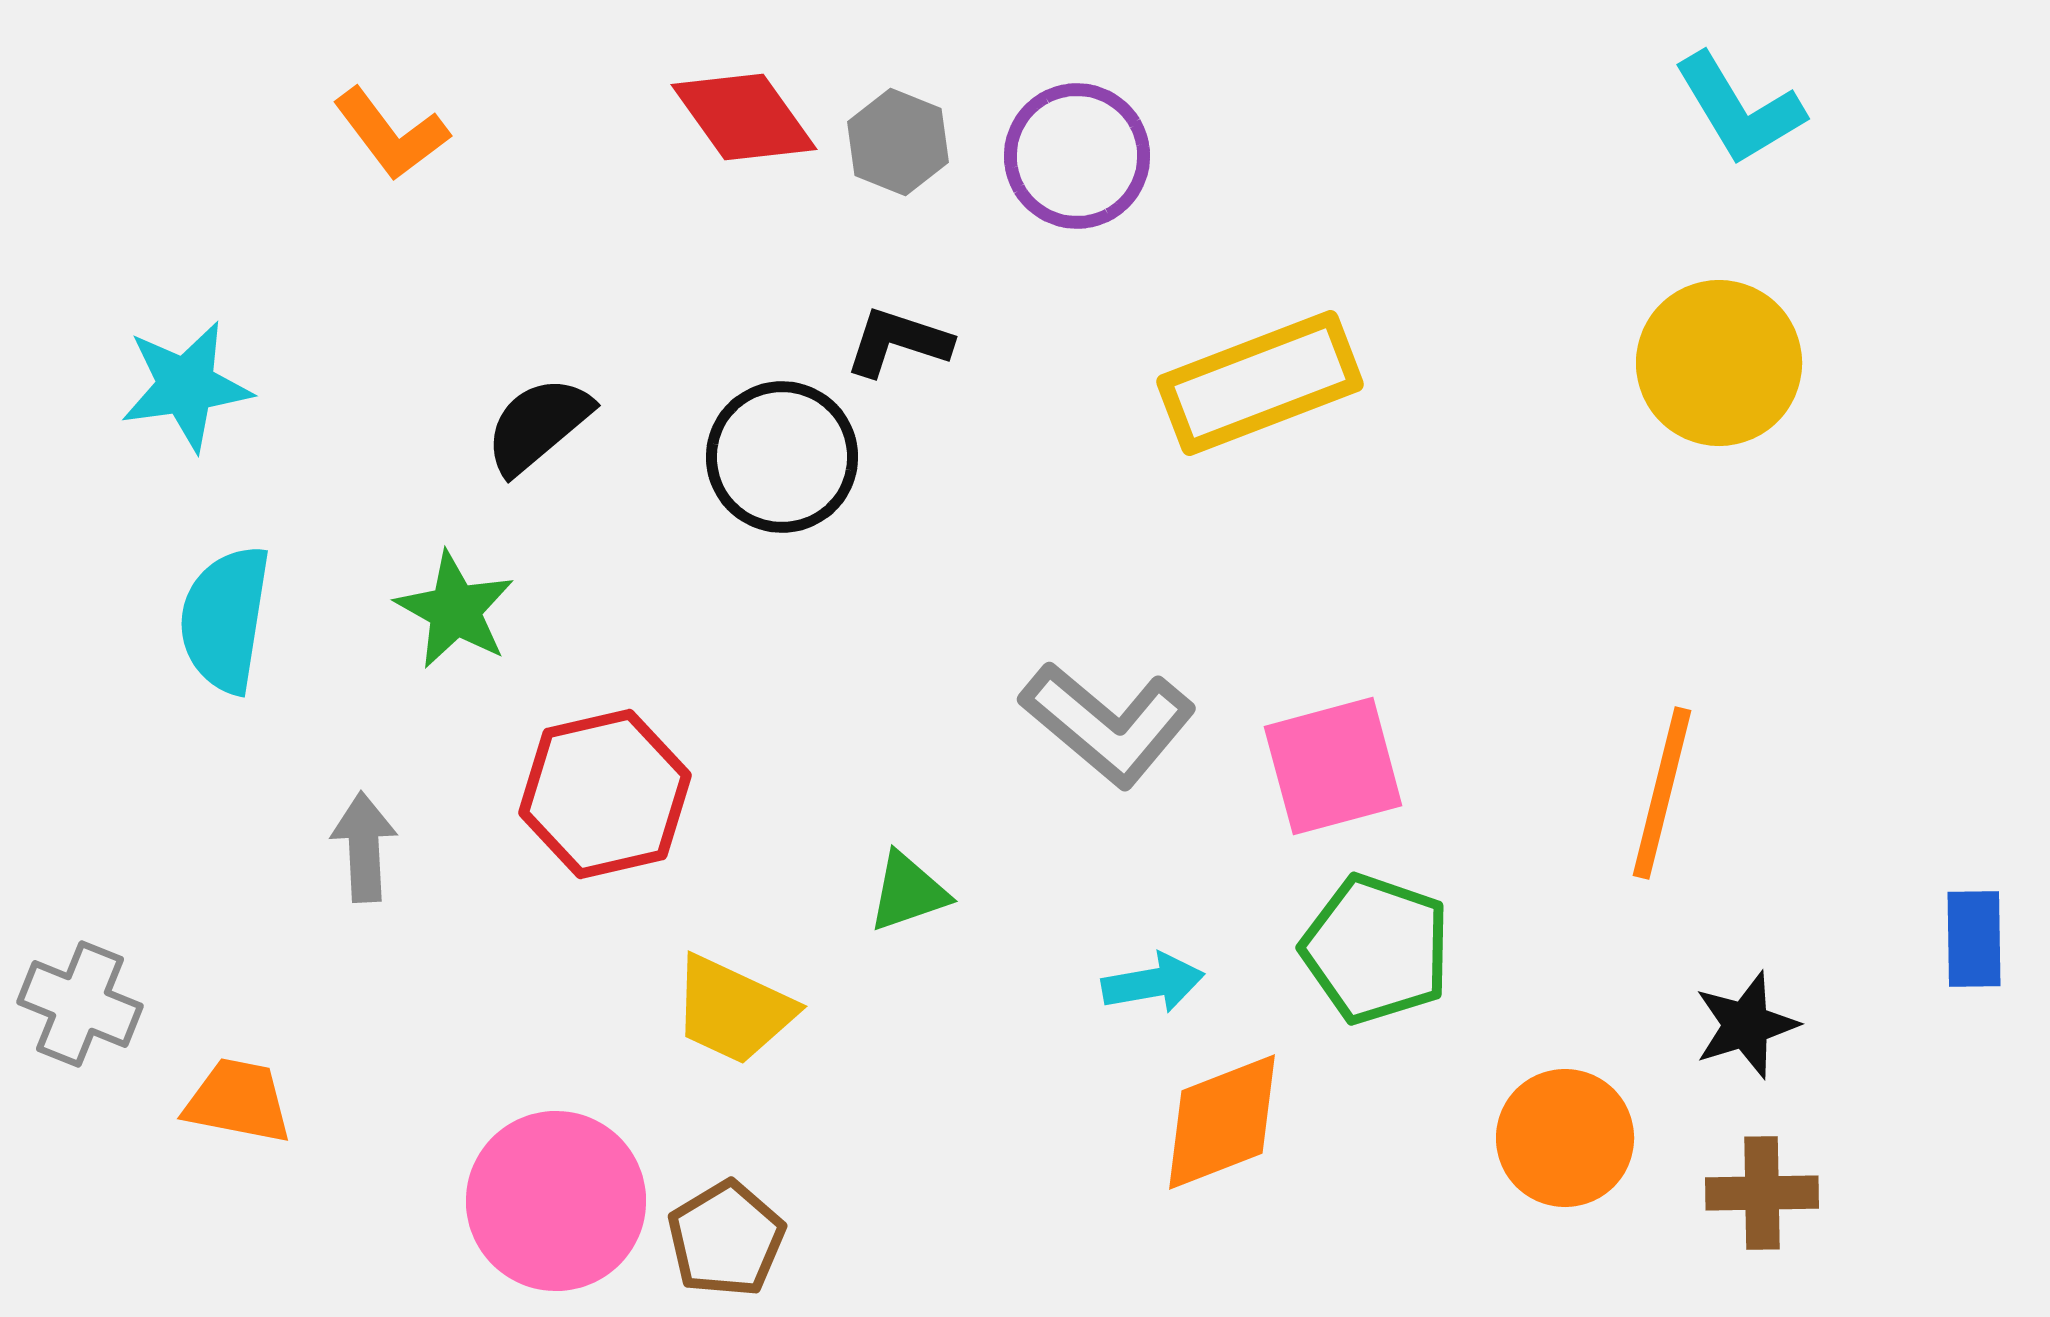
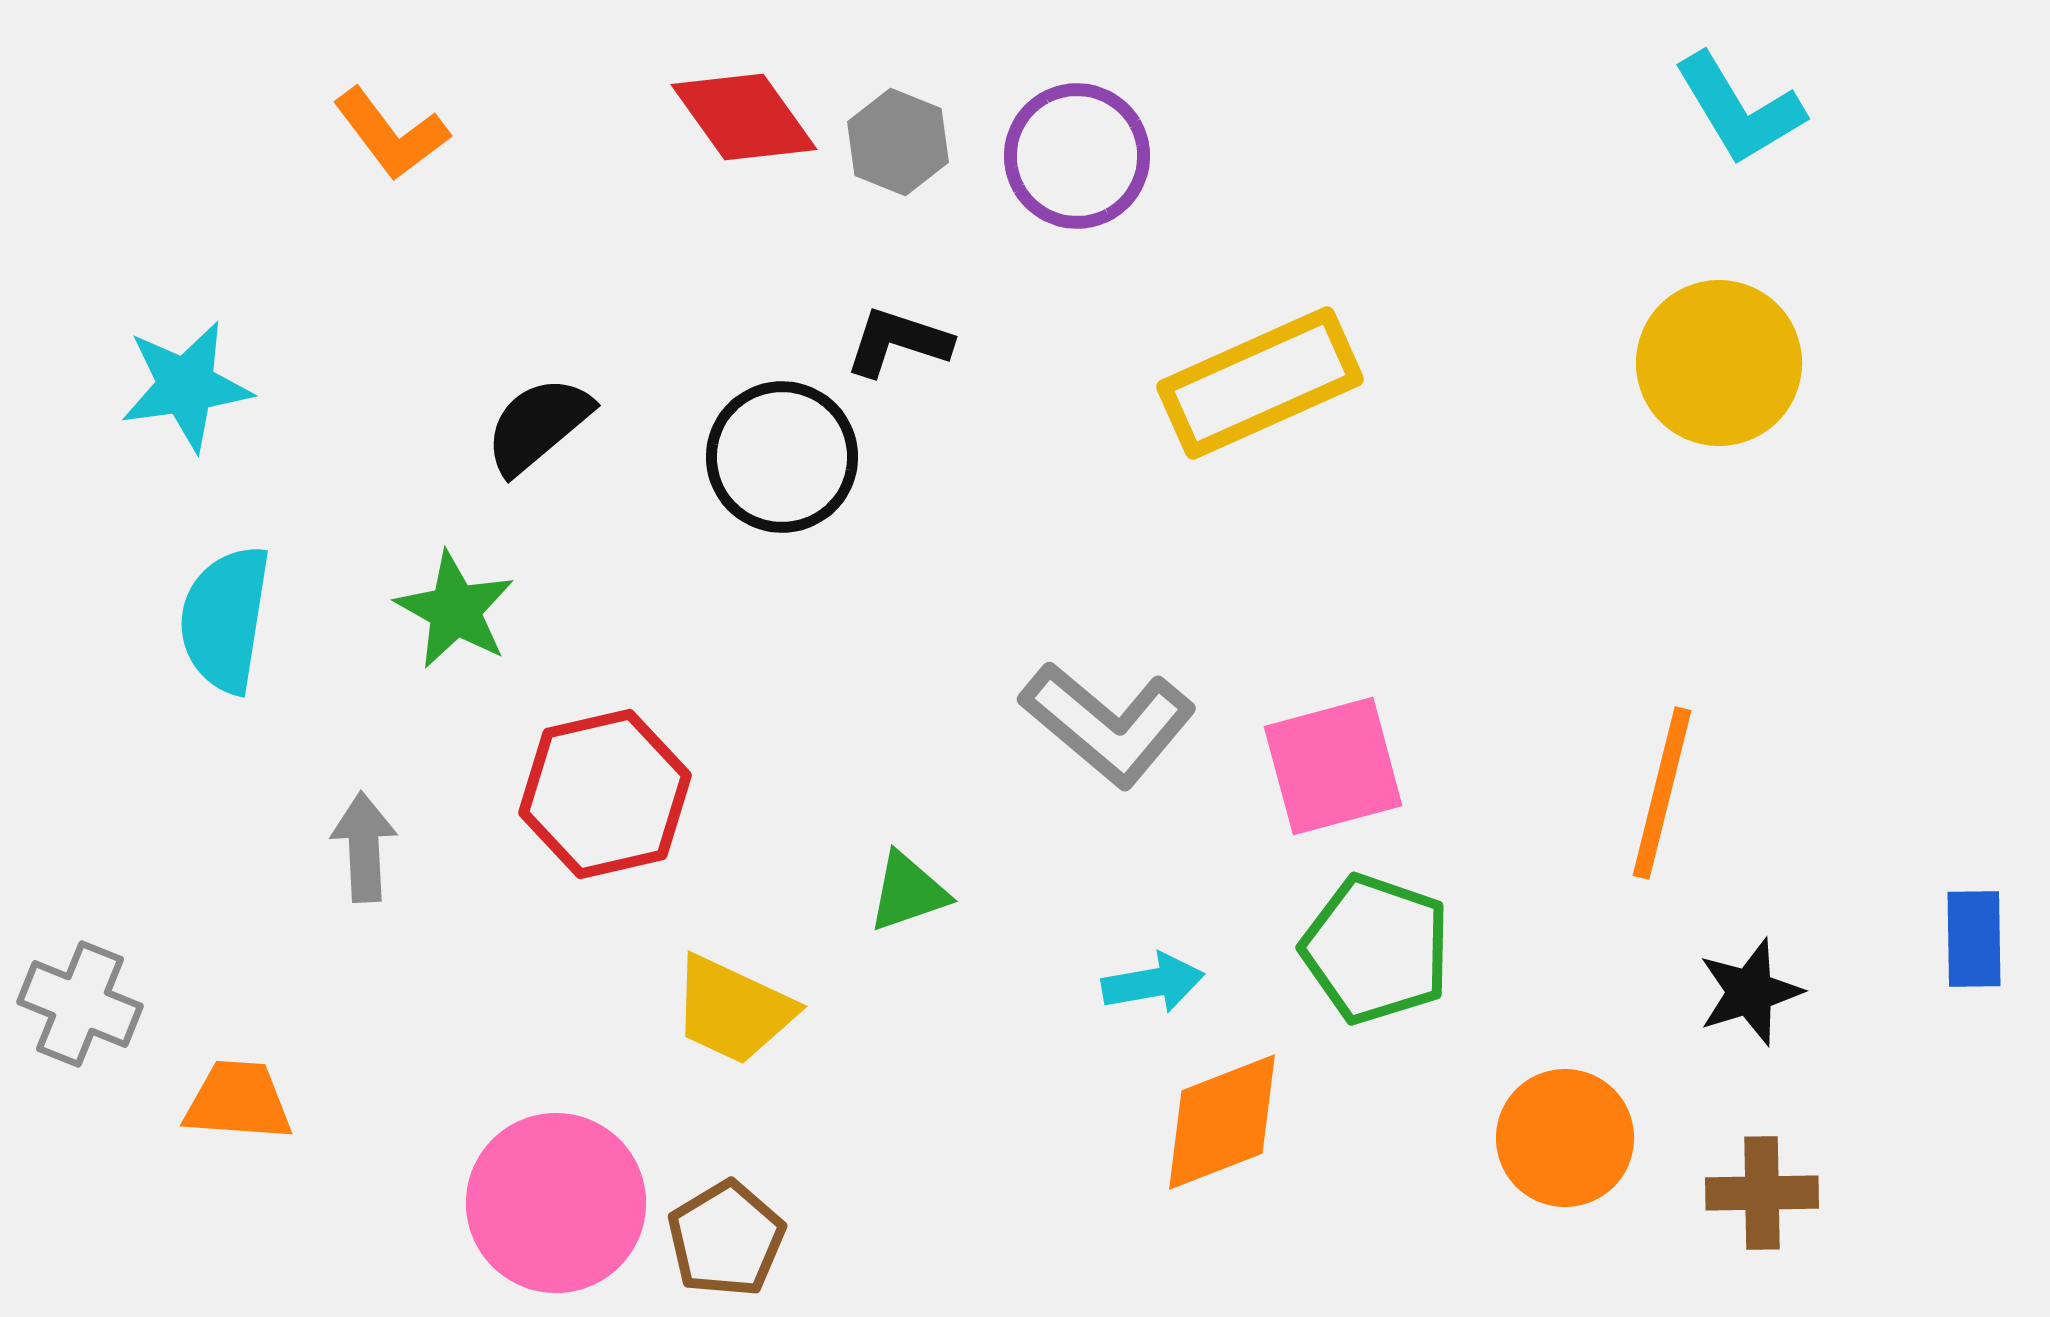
yellow rectangle: rotated 3 degrees counterclockwise
black star: moved 4 px right, 33 px up
orange trapezoid: rotated 7 degrees counterclockwise
pink circle: moved 2 px down
